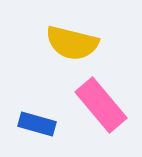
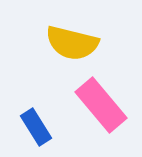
blue rectangle: moved 1 px left, 3 px down; rotated 42 degrees clockwise
